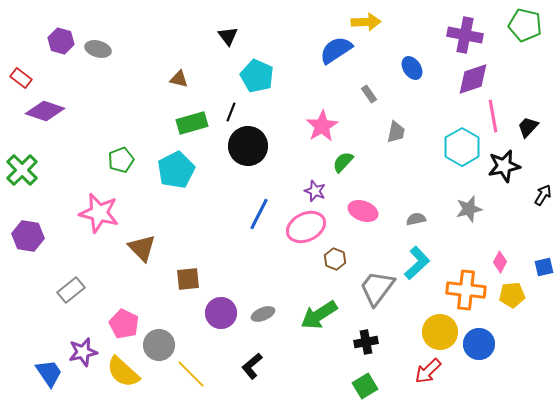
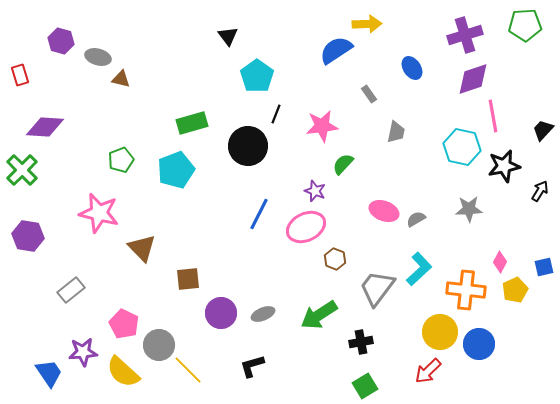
yellow arrow at (366, 22): moved 1 px right, 2 px down
green pentagon at (525, 25): rotated 16 degrees counterclockwise
purple cross at (465, 35): rotated 28 degrees counterclockwise
gray ellipse at (98, 49): moved 8 px down
cyan pentagon at (257, 76): rotated 12 degrees clockwise
red rectangle at (21, 78): moved 1 px left, 3 px up; rotated 35 degrees clockwise
brown triangle at (179, 79): moved 58 px left
purple diamond at (45, 111): moved 16 px down; rotated 15 degrees counterclockwise
black line at (231, 112): moved 45 px right, 2 px down
pink star at (322, 126): rotated 24 degrees clockwise
black trapezoid at (528, 127): moved 15 px right, 3 px down
cyan hexagon at (462, 147): rotated 18 degrees counterclockwise
green semicircle at (343, 162): moved 2 px down
cyan pentagon at (176, 170): rotated 6 degrees clockwise
black arrow at (543, 195): moved 3 px left, 4 px up
gray star at (469, 209): rotated 12 degrees clockwise
pink ellipse at (363, 211): moved 21 px right
gray semicircle at (416, 219): rotated 18 degrees counterclockwise
cyan L-shape at (417, 263): moved 2 px right, 6 px down
yellow pentagon at (512, 295): moved 3 px right, 5 px up; rotated 20 degrees counterclockwise
black cross at (366, 342): moved 5 px left
purple star at (83, 352): rotated 8 degrees clockwise
black L-shape at (252, 366): rotated 24 degrees clockwise
yellow line at (191, 374): moved 3 px left, 4 px up
